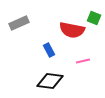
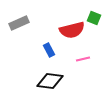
red semicircle: rotated 25 degrees counterclockwise
pink line: moved 2 px up
